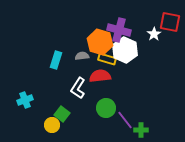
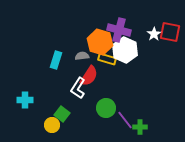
red square: moved 10 px down
red semicircle: moved 11 px left; rotated 130 degrees clockwise
cyan cross: rotated 21 degrees clockwise
green cross: moved 1 px left, 3 px up
